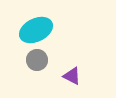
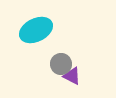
gray circle: moved 24 px right, 4 px down
